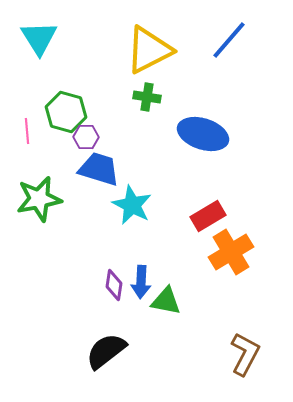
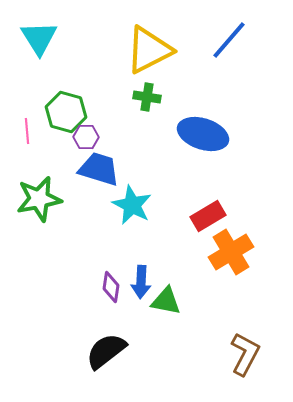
purple diamond: moved 3 px left, 2 px down
